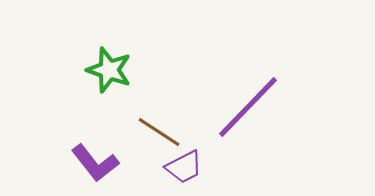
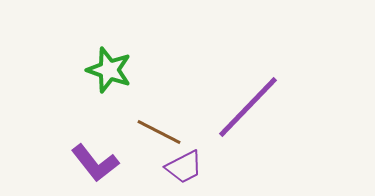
brown line: rotated 6 degrees counterclockwise
